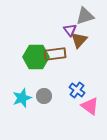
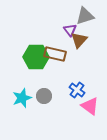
brown rectangle: rotated 20 degrees clockwise
